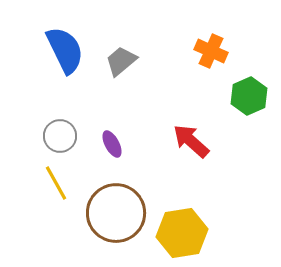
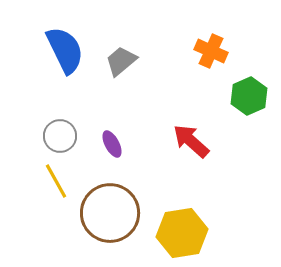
yellow line: moved 2 px up
brown circle: moved 6 px left
